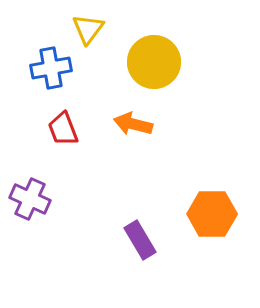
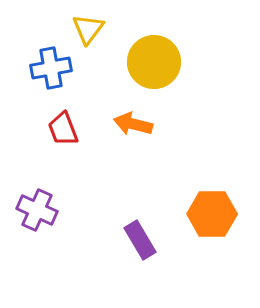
purple cross: moved 7 px right, 11 px down
